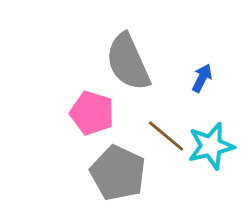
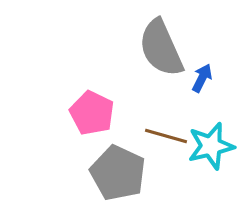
gray semicircle: moved 33 px right, 14 px up
pink pentagon: rotated 9 degrees clockwise
brown line: rotated 24 degrees counterclockwise
